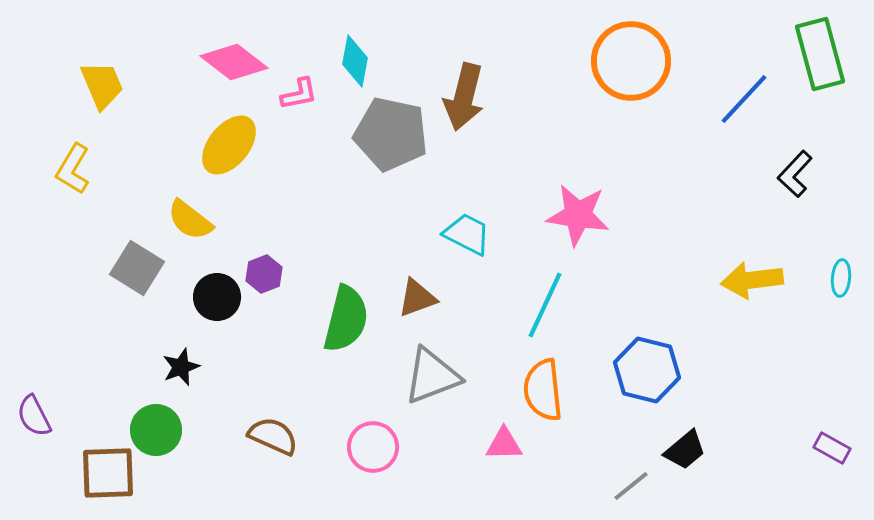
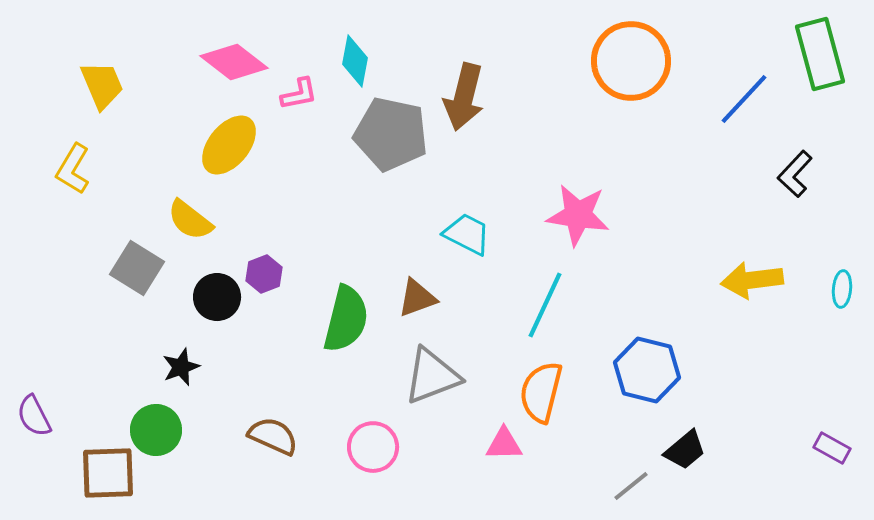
cyan ellipse: moved 1 px right, 11 px down
orange semicircle: moved 2 px left, 2 px down; rotated 20 degrees clockwise
